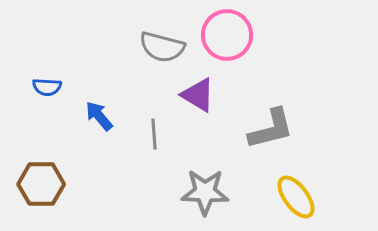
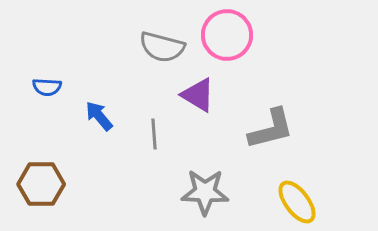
yellow ellipse: moved 1 px right, 5 px down
